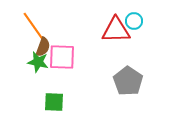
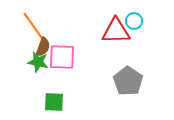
red triangle: moved 1 px down
